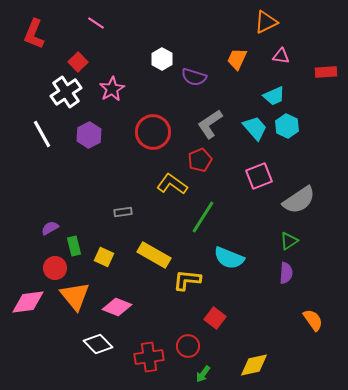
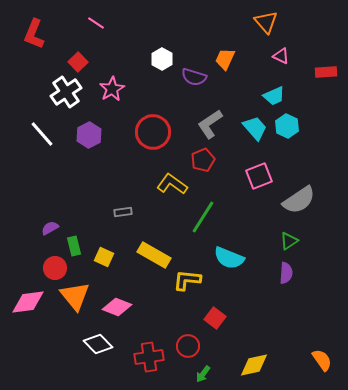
orange triangle at (266, 22): rotated 45 degrees counterclockwise
pink triangle at (281, 56): rotated 18 degrees clockwise
orange trapezoid at (237, 59): moved 12 px left
white line at (42, 134): rotated 12 degrees counterclockwise
red pentagon at (200, 160): moved 3 px right
orange semicircle at (313, 320): moved 9 px right, 40 px down
